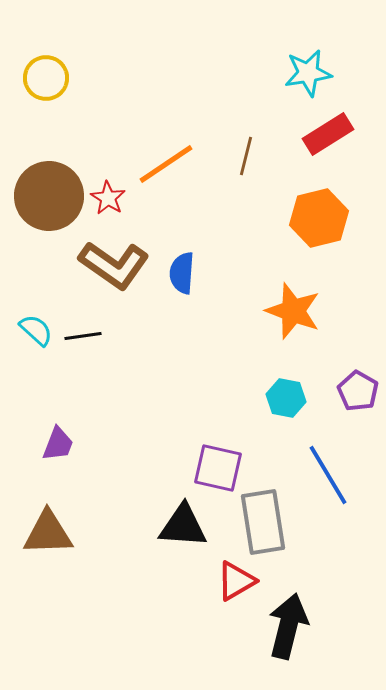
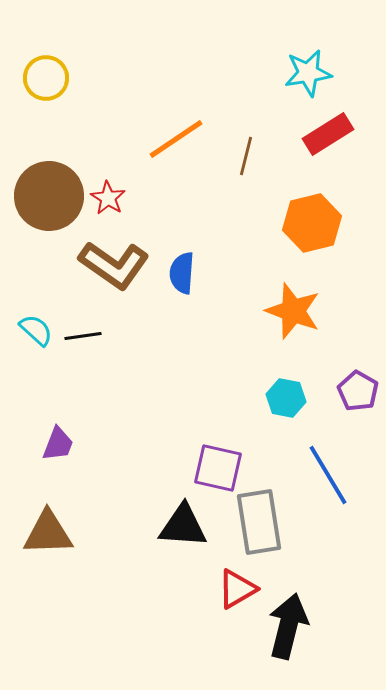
orange line: moved 10 px right, 25 px up
orange hexagon: moved 7 px left, 5 px down
gray rectangle: moved 4 px left
red triangle: moved 1 px right, 8 px down
